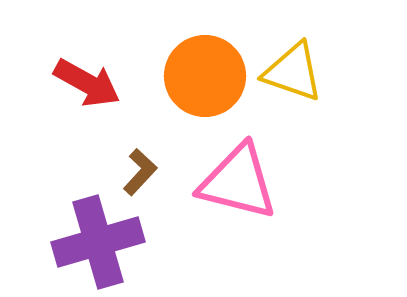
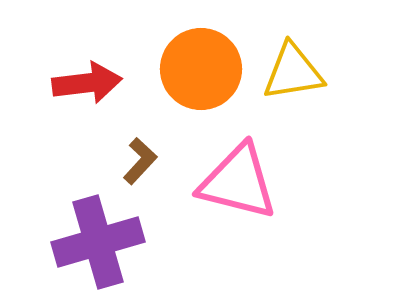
yellow triangle: rotated 28 degrees counterclockwise
orange circle: moved 4 px left, 7 px up
red arrow: rotated 36 degrees counterclockwise
brown L-shape: moved 11 px up
